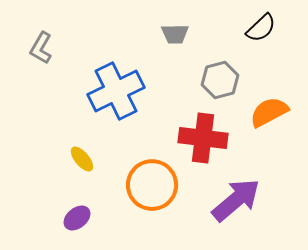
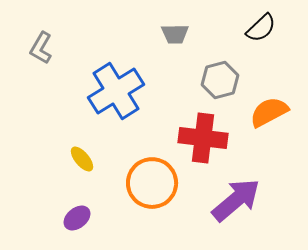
blue cross: rotated 6 degrees counterclockwise
orange circle: moved 2 px up
